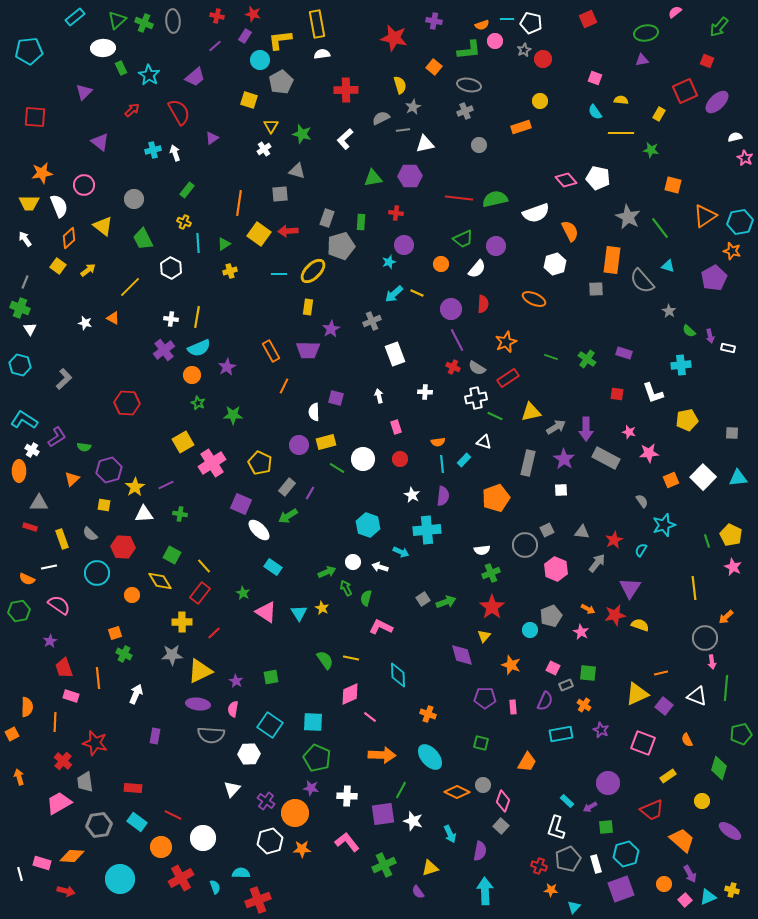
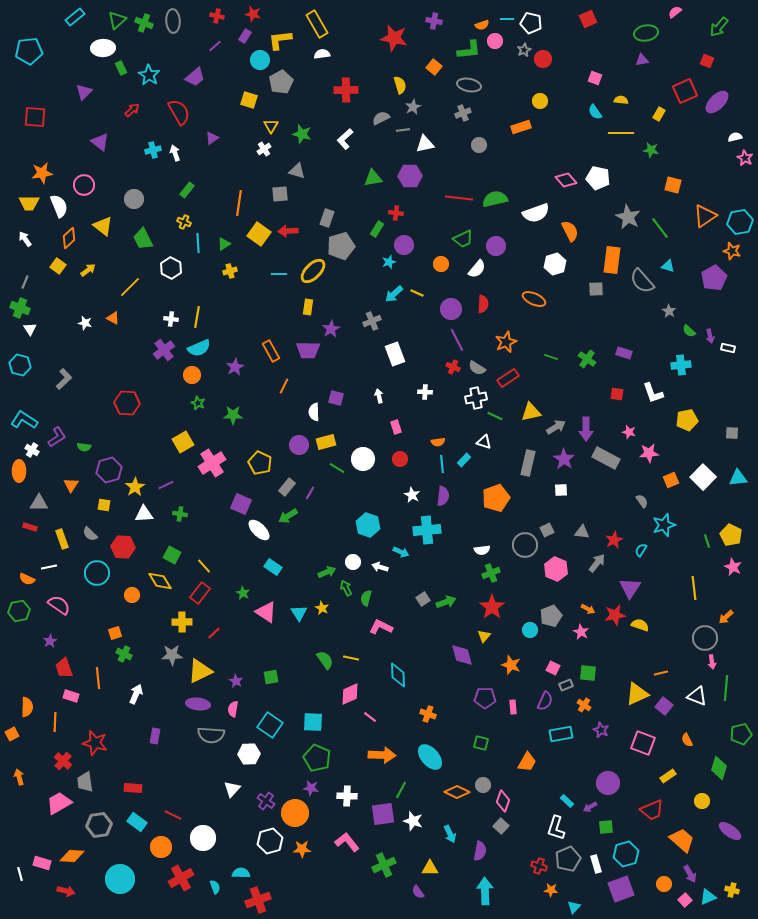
yellow rectangle at (317, 24): rotated 20 degrees counterclockwise
gray cross at (465, 111): moved 2 px left, 2 px down
green rectangle at (361, 222): moved 16 px right, 7 px down; rotated 28 degrees clockwise
purple star at (227, 367): moved 8 px right
orange triangle at (72, 479): moved 1 px left, 6 px down; rotated 14 degrees counterclockwise
yellow triangle at (430, 868): rotated 18 degrees clockwise
